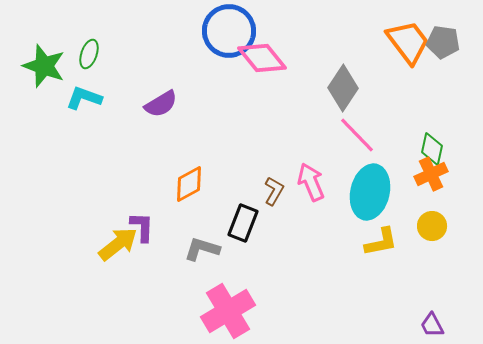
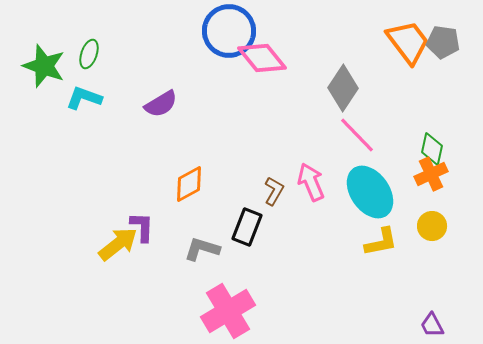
cyan ellipse: rotated 48 degrees counterclockwise
black rectangle: moved 4 px right, 4 px down
